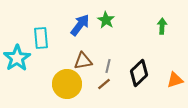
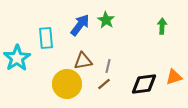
cyan rectangle: moved 5 px right
black diamond: moved 5 px right, 11 px down; rotated 36 degrees clockwise
orange triangle: moved 1 px left, 3 px up
